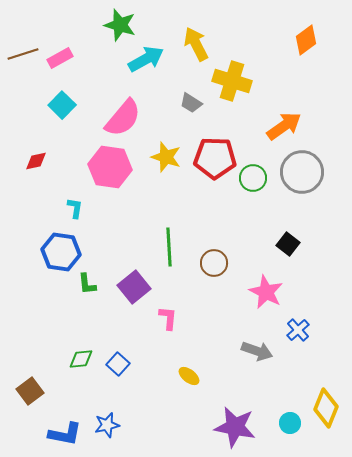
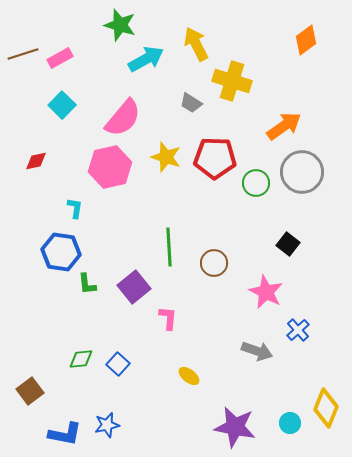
pink hexagon: rotated 21 degrees counterclockwise
green circle: moved 3 px right, 5 px down
